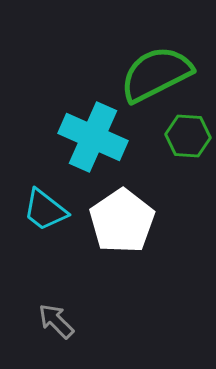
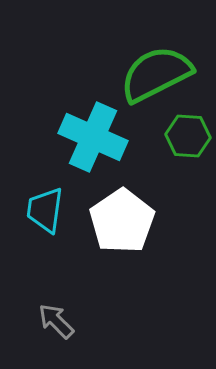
cyan trapezoid: rotated 60 degrees clockwise
